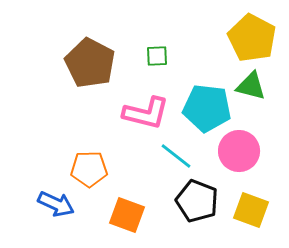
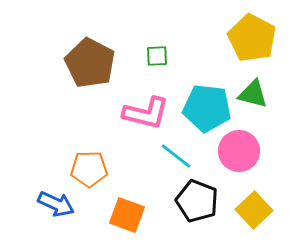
green triangle: moved 2 px right, 8 px down
yellow square: moved 3 px right; rotated 27 degrees clockwise
